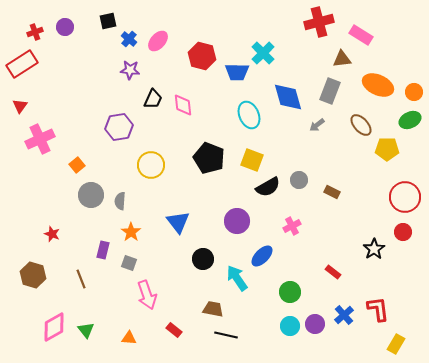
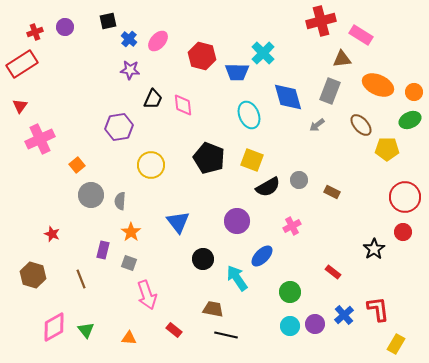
red cross at (319, 22): moved 2 px right, 1 px up
